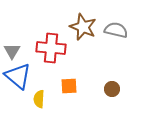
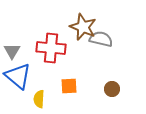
gray semicircle: moved 15 px left, 9 px down
